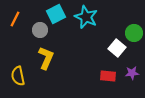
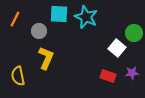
cyan square: moved 3 px right; rotated 30 degrees clockwise
gray circle: moved 1 px left, 1 px down
red rectangle: rotated 14 degrees clockwise
